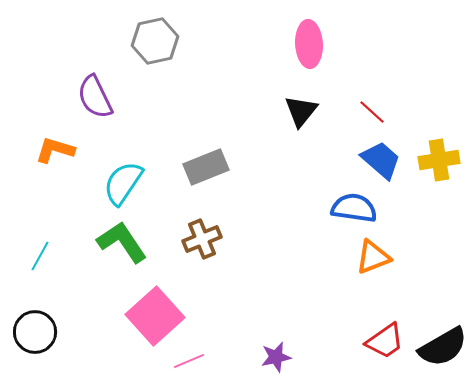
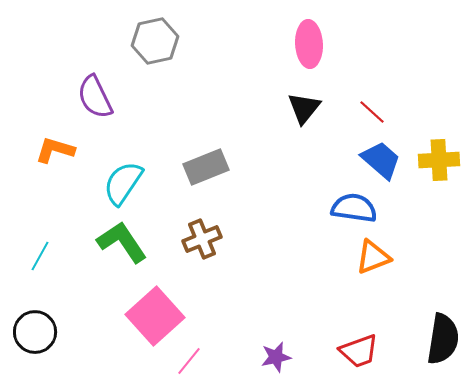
black triangle: moved 3 px right, 3 px up
yellow cross: rotated 6 degrees clockwise
red trapezoid: moved 26 px left, 10 px down; rotated 15 degrees clockwise
black semicircle: moved 8 px up; rotated 51 degrees counterclockwise
pink line: rotated 28 degrees counterclockwise
